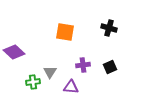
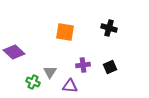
green cross: rotated 32 degrees clockwise
purple triangle: moved 1 px left, 1 px up
